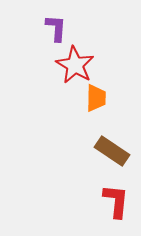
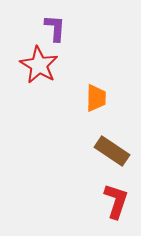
purple L-shape: moved 1 px left
red star: moved 36 px left
red L-shape: rotated 12 degrees clockwise
